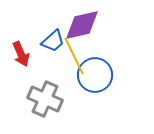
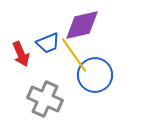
blue trapezoid: moved 5 px left, 2 px down; rotated 20 degrees clockwise
yellow line: moved 1 px up; rotated 9 degrees counterclockwise
